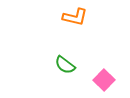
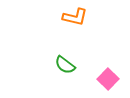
pink square: moved 4 px right, 1 px up
